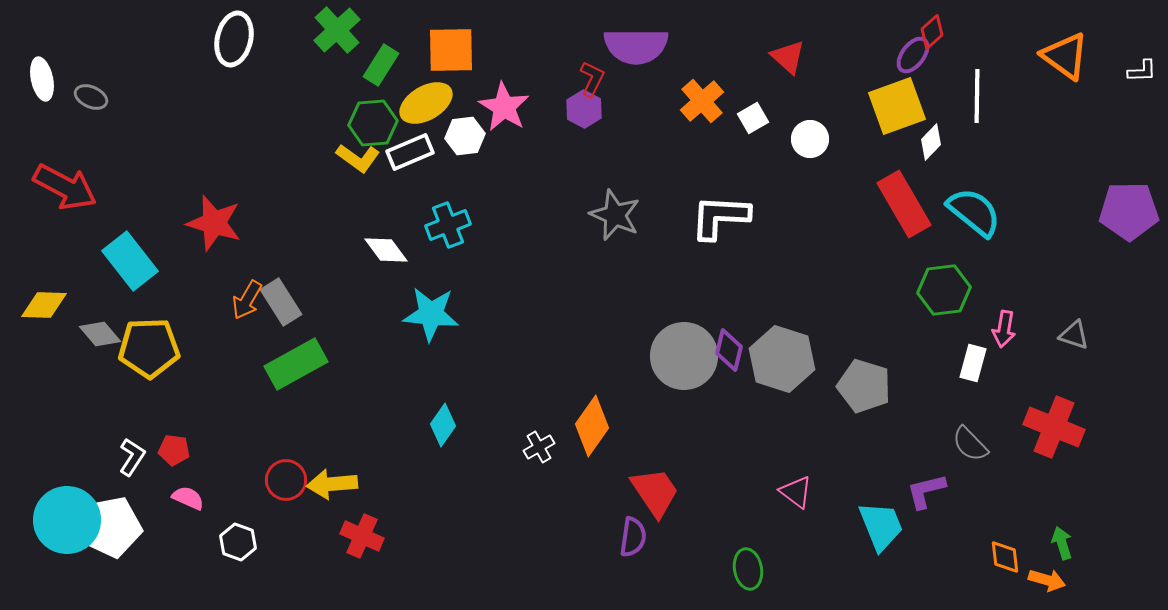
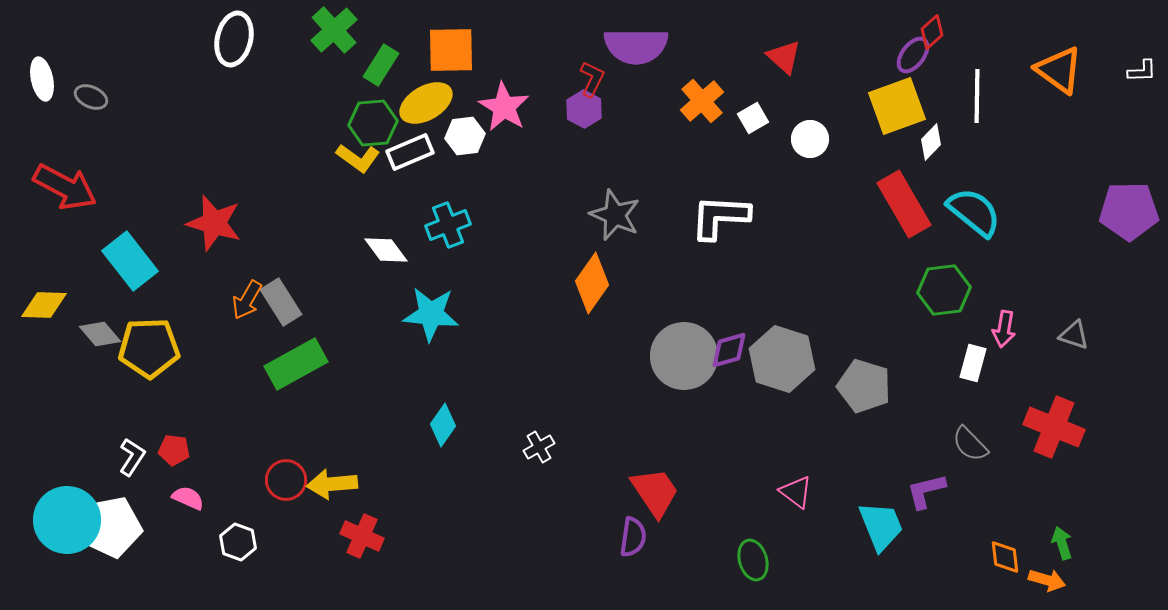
green cross at (337, 30): moved 3 px left
orange triangle at (1065, 56): moved 6 px left, 14 px down
red triangle at (788, 57): moved 4 px left
purple diamond at (729, 350): rotated 60 degrees clockwise
orange diamond at (592, 426): moved 143 px up
green ellipse at (748, 569): moved 5 px right, 9 px up; rotated 6 degrees counterclockwise
